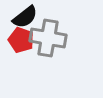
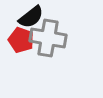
black semicircle: moved 6 px right
